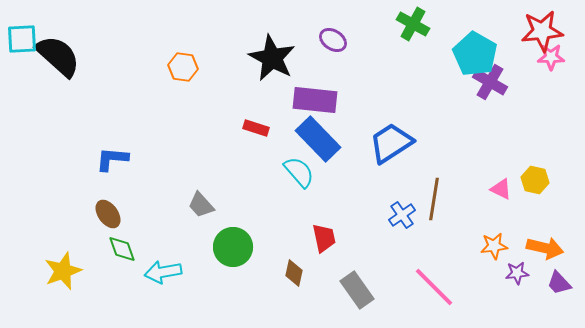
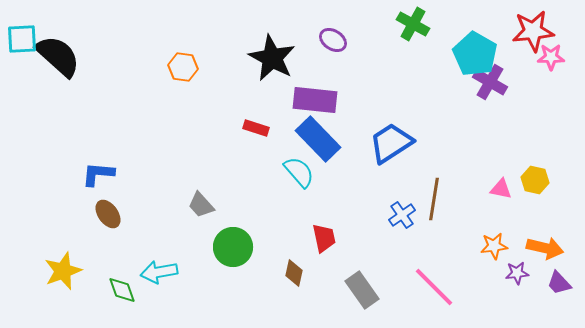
red star: moved 9 px left
blue L-shape: moved 14 px left, 15 px down
pink triangle: rotated 15 degrees counterclockwise
green diamond: moved 41 px down
cyan arrow: moved 4 px left
gray rectangle: moved 5 px right
